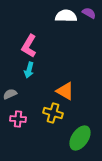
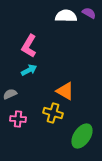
cyan arrow: rotated 133 degrees counterclockwise
green ellipse: moved 2 px right, 2 px up
